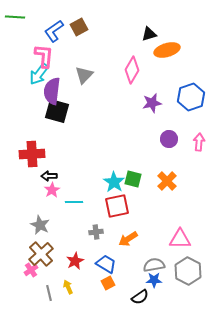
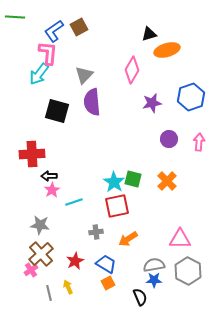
pink L-shape: moved 4 px right, 3 px up
purple semicircle: moved 40 px right, 11 px down; rotated 12 degrees counterclockwise
cyan line: rotated 18 degrees counterclockwise
gray star: rotated 18 degrees counterclockwise
black semicircle: rotated 78 degrees counterclockwise
